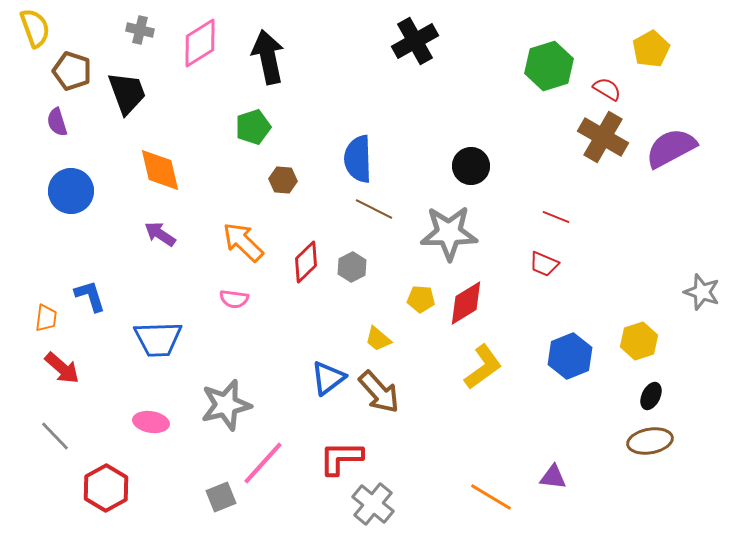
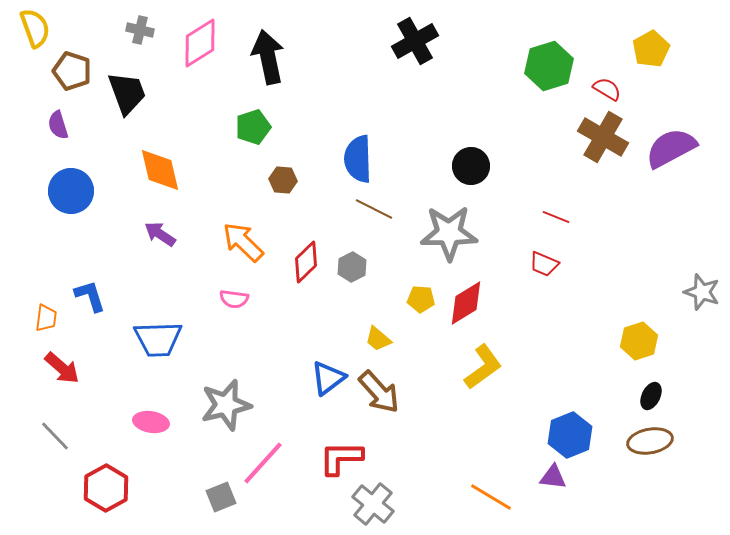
purple semicircle at (57, 122): moved 1 px right, 3 px down
blue hexagon at (570, 356): moved 79 px down
